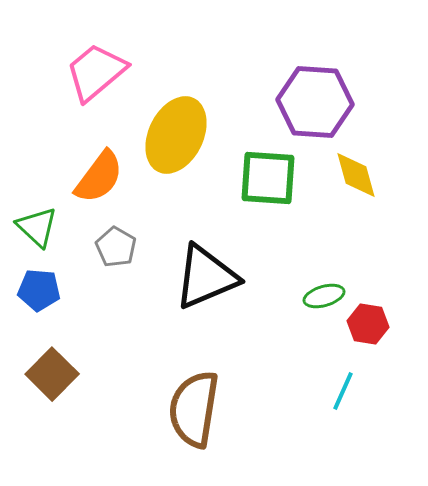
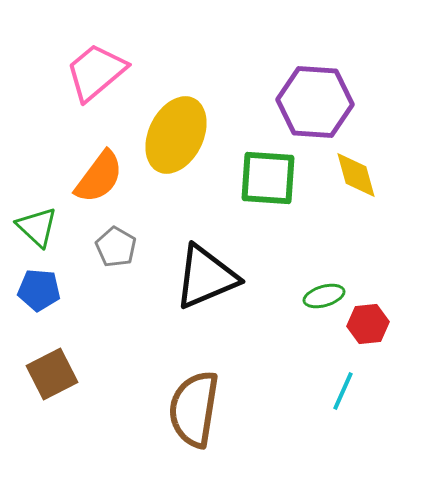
red hexagon: rotated 15 degrees counterclockwise
brown square: rotated 18 degrees clockwise
